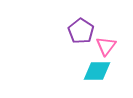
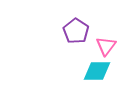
purple pentagon: moved 5 px left
